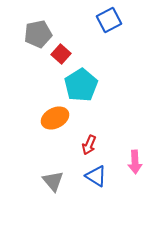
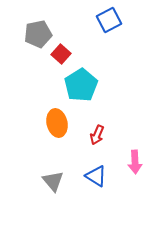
orange ellipse: moved 2 px right, 5 px down; rotated 76 degrees counterclockwise
red arrow: moved 8 px right, 10 px up
